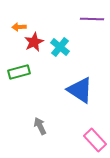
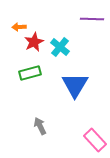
green rectangle: moved 11 px right, 1 px down
blue triangle: moved 5 px left, 5 px up; rotated 28 degrees clockwise
